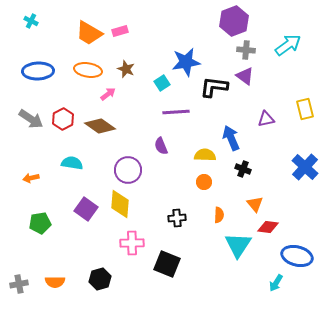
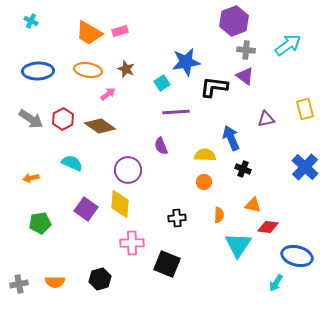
cyan semicircle at (72, 163): rotated 15 degrees clockwise
orange triangle at (255, 204): moved 2 px left, 1 px down; rotated 36 degrees counterclockwise
